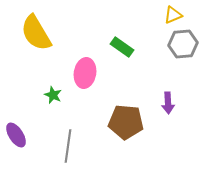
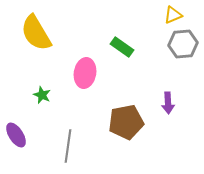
green star: moved 11 px left
brown pentagon: rotated 16 degrees counterclockwise
